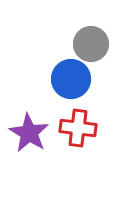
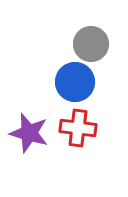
blue circle: moved 4 px right, 3 px down
purple star: rotated 15 degrees counterclockwise
